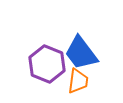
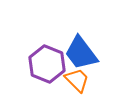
orange trapezoid: moved 1 px left, 1 px up; rotated 52 degrees counterclockwise
